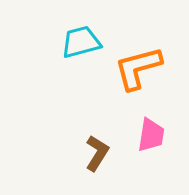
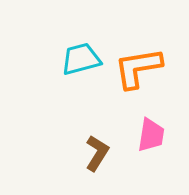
cyan trapezoid: moved 17 px down
orange L-shape: rotated 6 degrees clockwise
